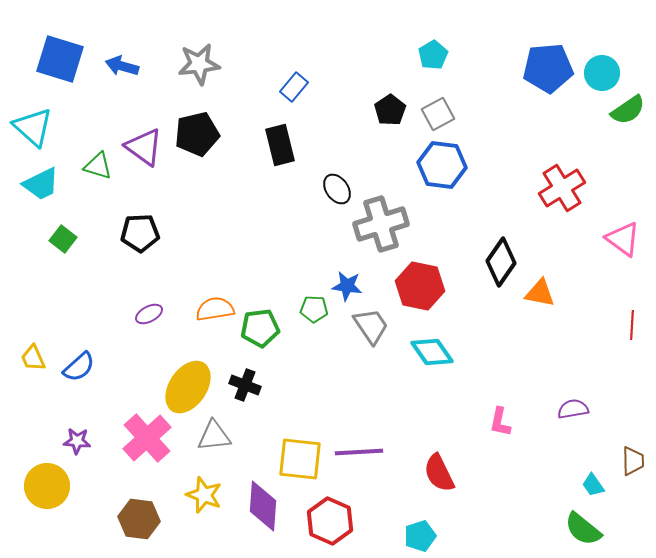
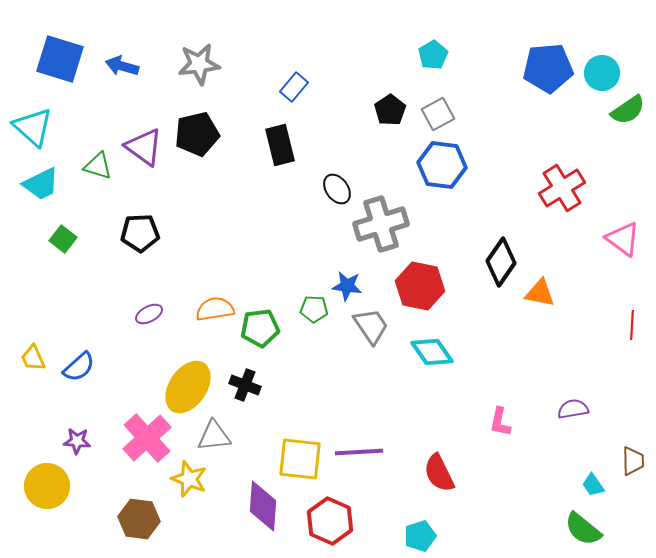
yellow star at (204, 495): moved 15 px left, 16 px up
